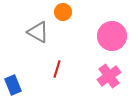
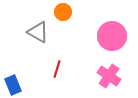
pink cross: rotated 20 degrees counterclockwise
